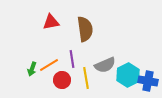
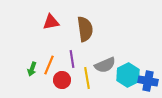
orange line: rotated 36 degrees counterclockwise
yellow line: moved 1 px right
